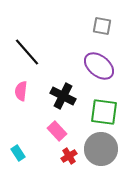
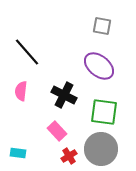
black cross: moved 1 px right, 1 px up
cyan rectangle: rotated 49 degrees counterclockwise
